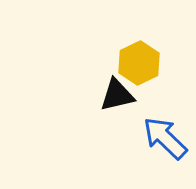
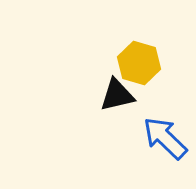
yellow hexagon: rotated 18 degrees counterclockwise
